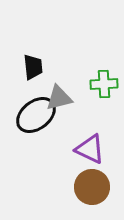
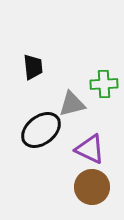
gray triangle: moved 13 px right, 6 px down
black ellipse: moved 5 px right, 15 px down
